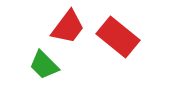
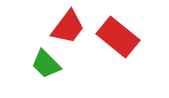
green trapezoid: moved 2 px right, 1 px up
